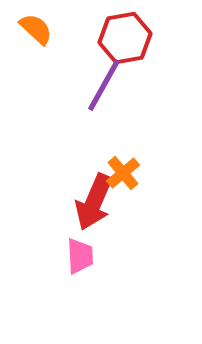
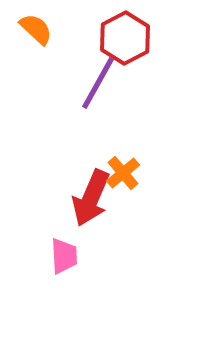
red hexagon: rotated 18 degrees counterclockwise
purple line: moved 6 px left, 2 px up
red arrow: moved 3 px left, 4 px up
pink trapezoid: moved 16 px left
